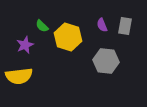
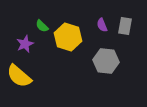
purple star: moved 1 px up
yellow semicircle: rotated 48 degrees clockwise
